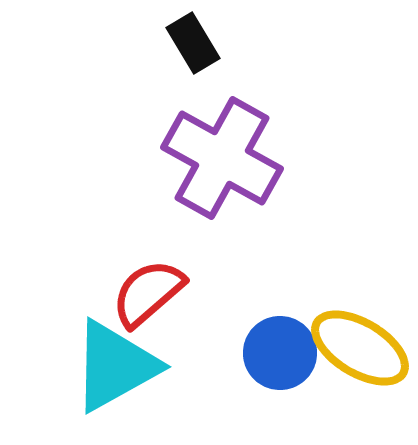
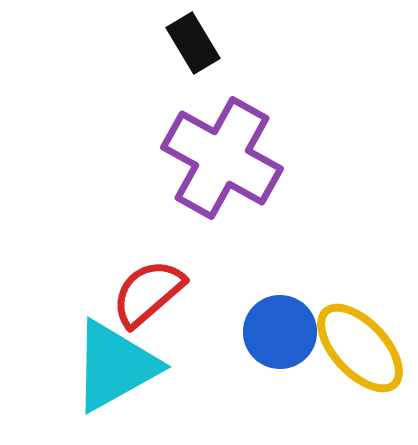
yellow ellipse: rotated 16 degrees clockwise
blue circle: moved 21 px up
